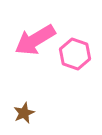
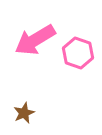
pink hexagon: moved 3 px right, 1 px up
